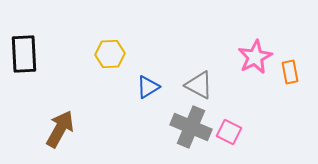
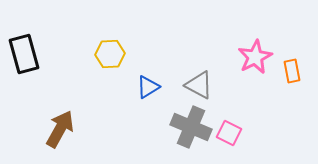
black rectangle: rotated 12 degrees counterclockwise
orange rectangle: moved 2 px right, 1 px up
pink square: moved 1 px down
